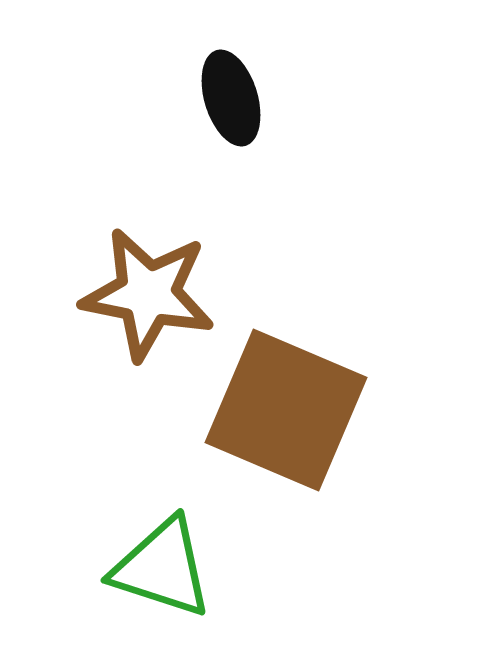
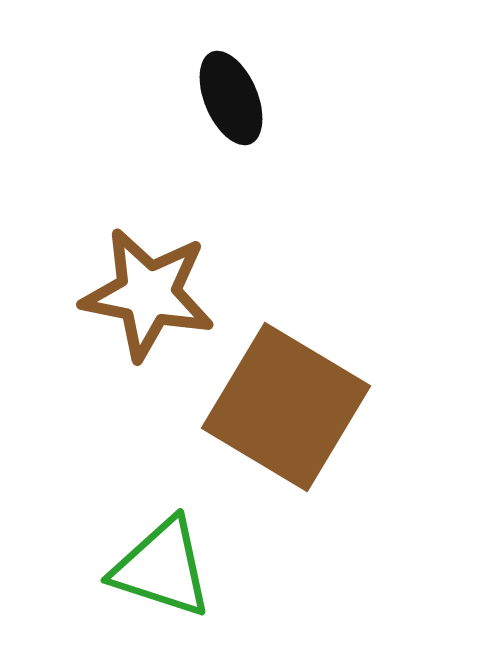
black ellipse: rotated 6 degrees counterclockwise
brown square: moved 3 px up; rotated 8 degrees clockwise
